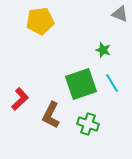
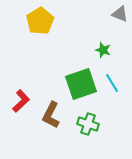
yellow pentagon: rotated 24 degrees counterclockwise
red L-shape: moved 1 px right, 2 px down
